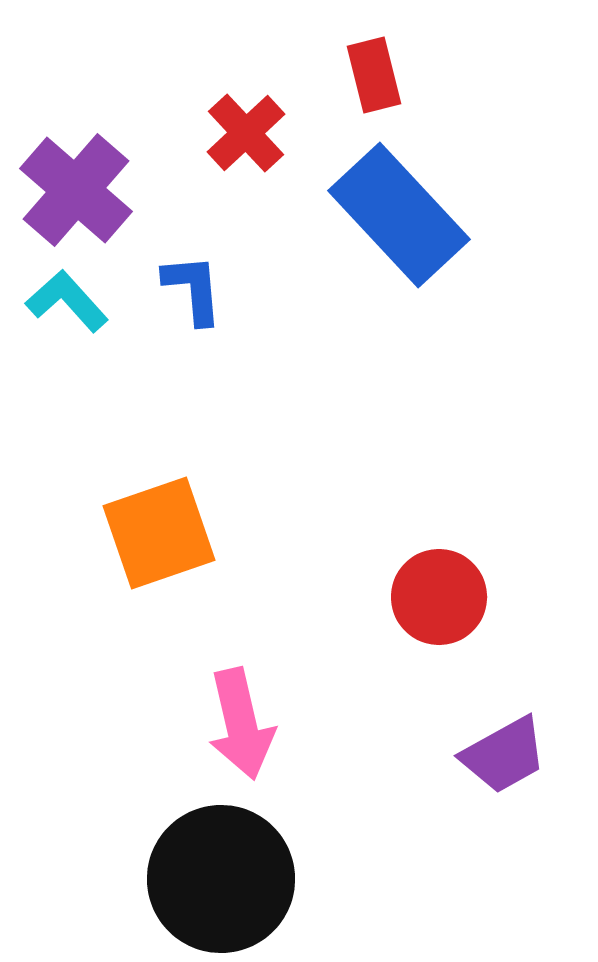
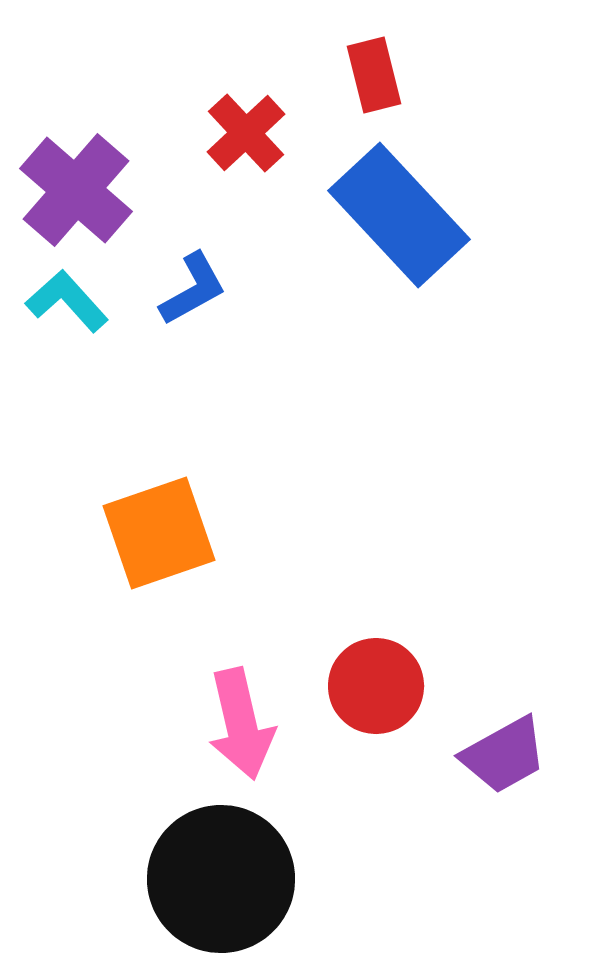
blue L-shape: rotated 66 degrees clockwise
red circle: moved 63 px left, 89 px down
